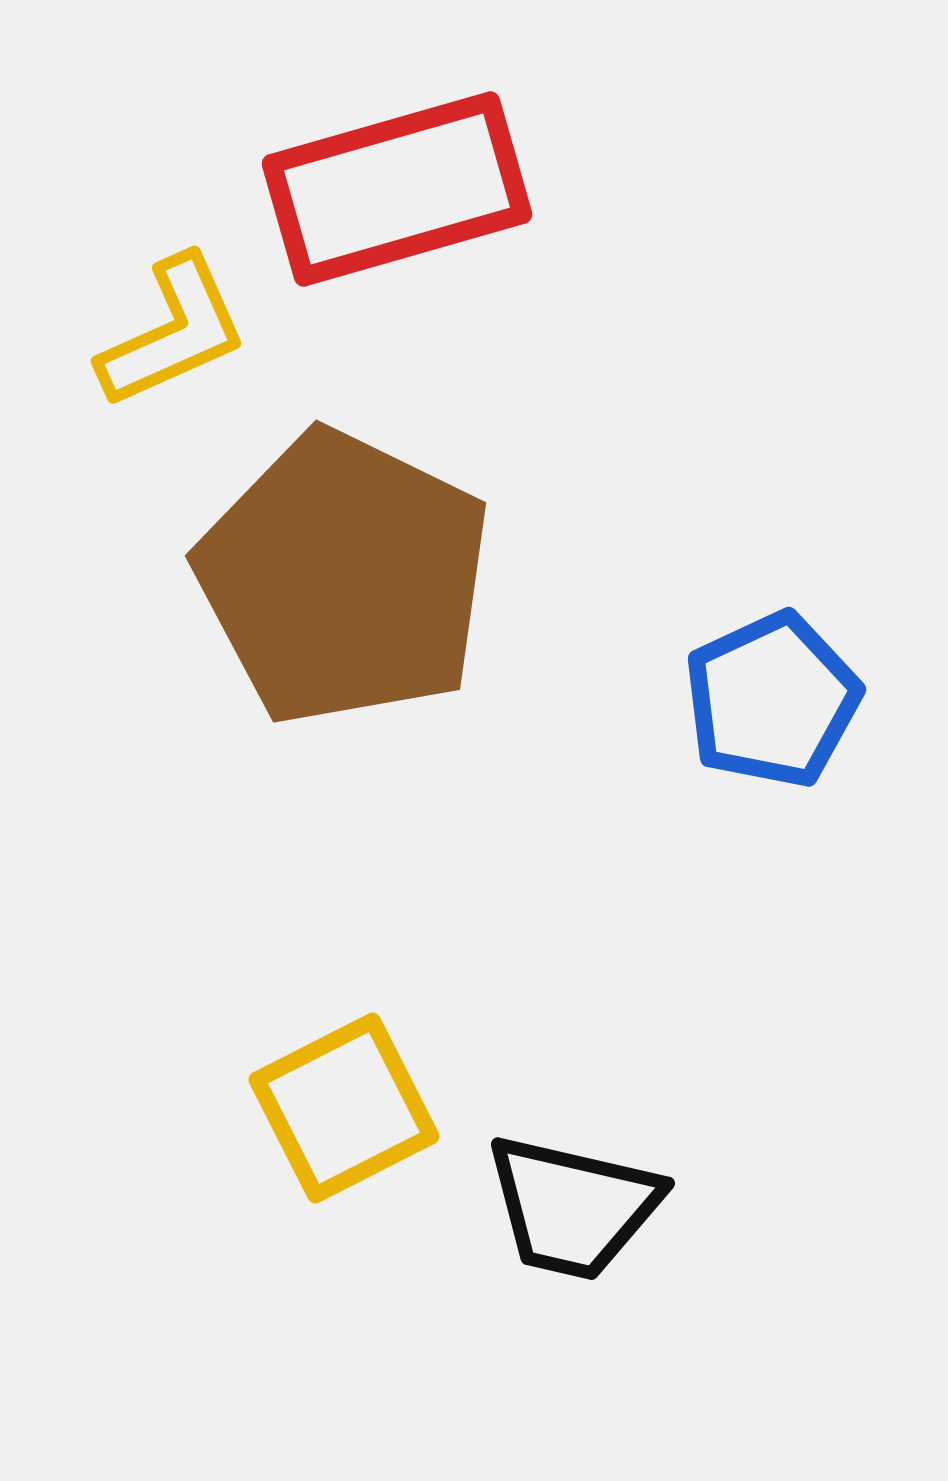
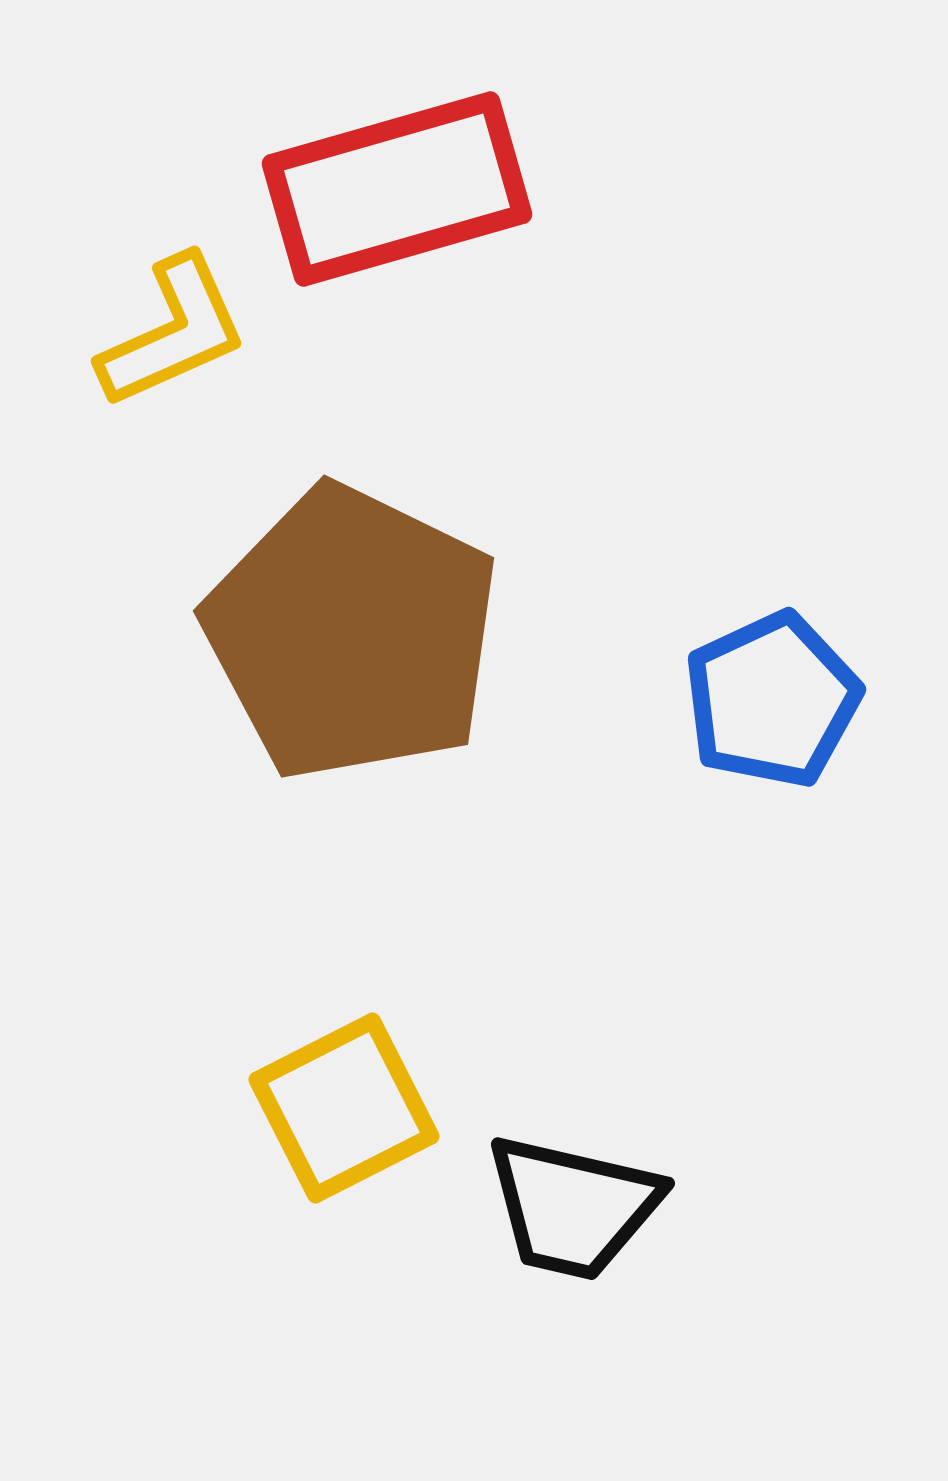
brown pentagon: moved 8 px right, 55 px down
